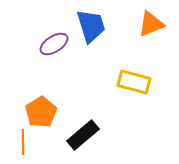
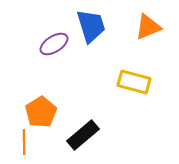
orange triangle: moved 3 px left, 3 px down
orange line: moved 1 px right
